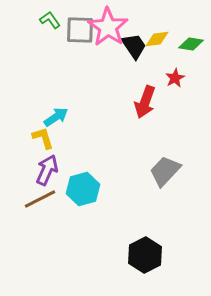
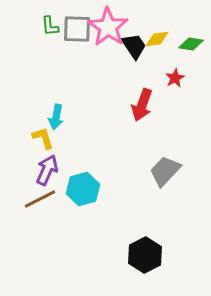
green L-shape: moved 6 px down; rotated 150 degrees counterclockwise
gray square: moved 3 px left, 1 px up
red arrow: moved 3 px left, 3 px down
cyan arrow: rotated 135 degrees clockwise
